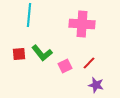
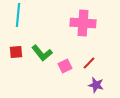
cyan line: moved 11 px left
pink cross: moved 1 px right, 1 px up
red square: moved 3 px left, 2 px up
